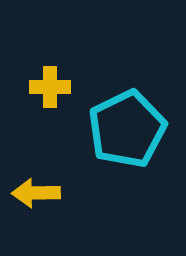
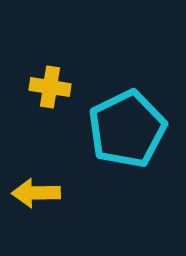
yellow cross: rotated 9 degrees clockwise
